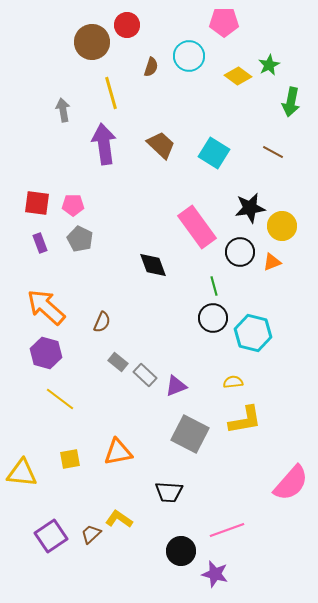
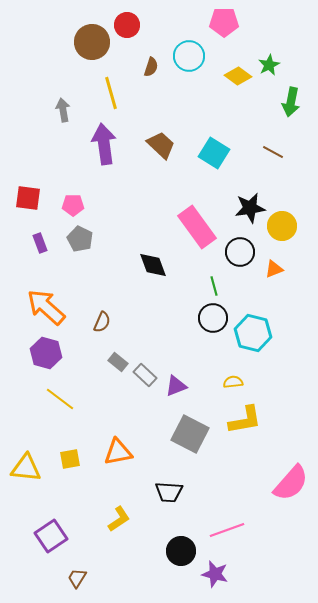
red square at (37, 203): moved 9 px left, 5 px up
orange triangle at (272, 262): moved 2 px right, 7 px down
yellow triangle at (22, 473): moved 4 px right, 5 px up
yellow L-shape at (119, 519): rotated 112 degrees clockwise
brown trapezoid at (91, 534): moved 14 px left, 44 px down; rotated 15 degrees counterclockwise
